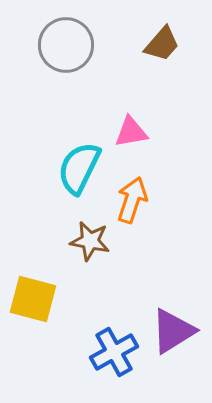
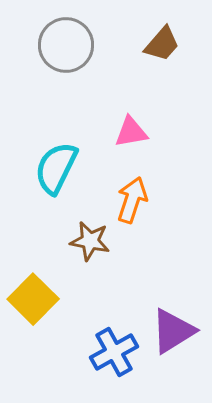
cyan semicircle: moved 23 px left
yellow square: rotated 30 degrees clockwise
